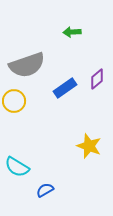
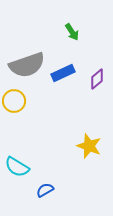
green arrow: rotated 120 degrees counterclockwise
blue rectangle: moved 2 px left, 15 px up; rotated 10 degrees clockwise
